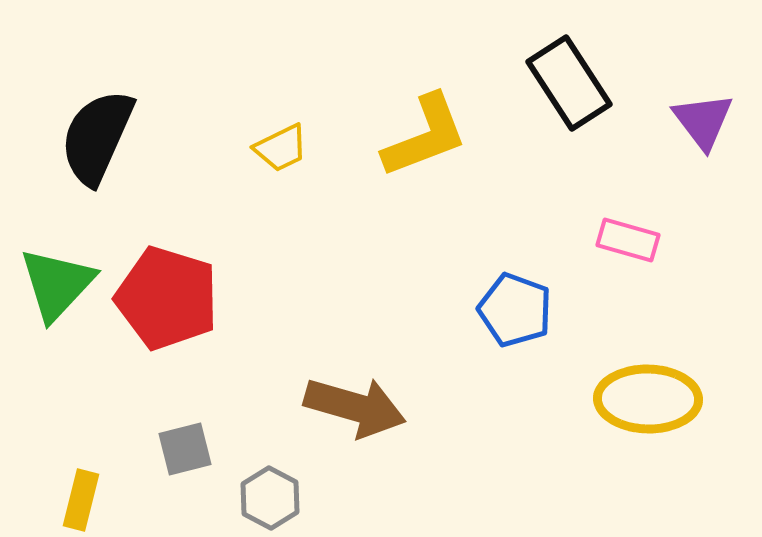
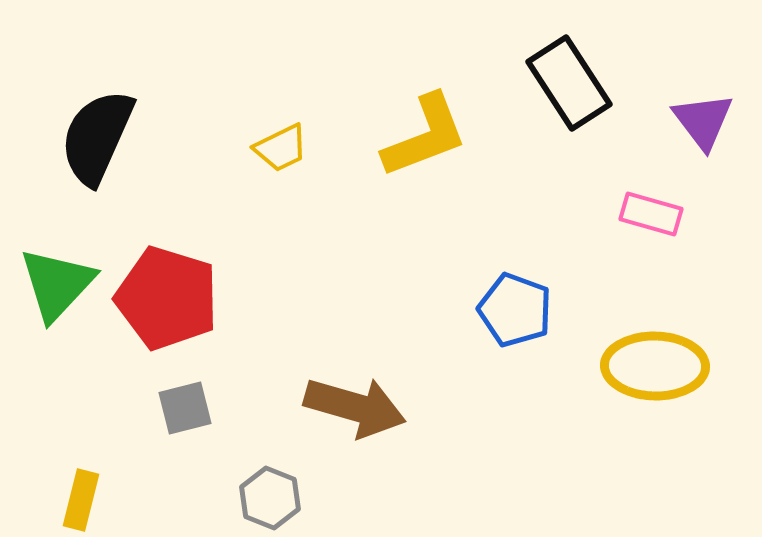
pink rectangle: moved 23 px right, 26 px up
yellow ellipse: moved 7 px right, 33 px up
gray square: moved 41 px up
gray hexagon: rotated 6 degrees counterclockwise
